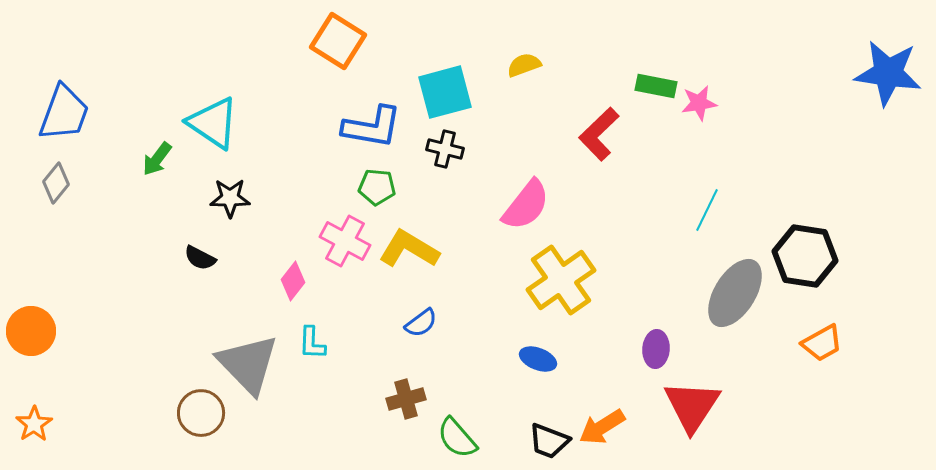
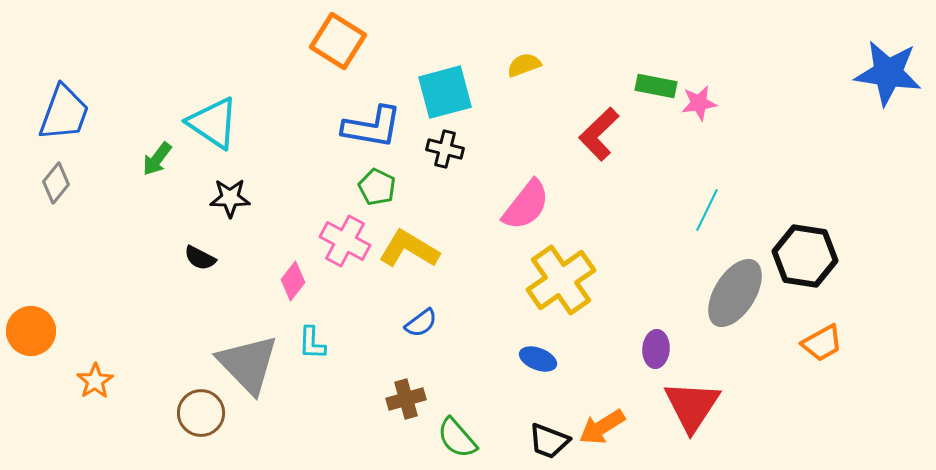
green pentagon: rotated 21 degrees clockwise
orange star: moved 61 px right, 43 px up
